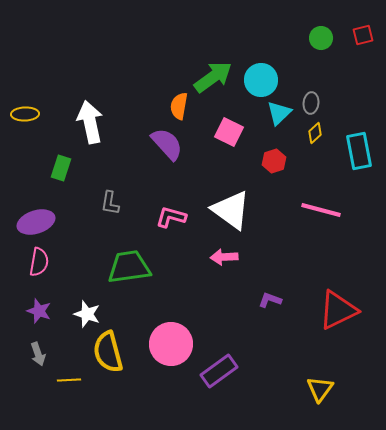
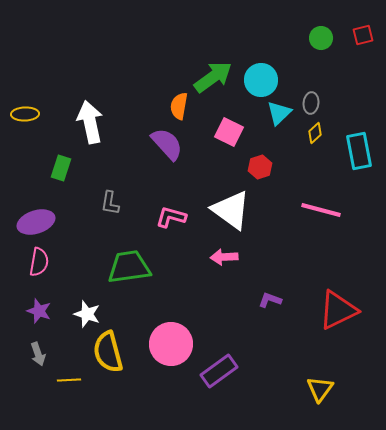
red hexagon: moved 14 px left, 6 px down
